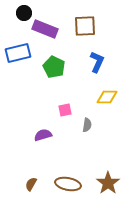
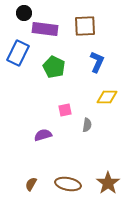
purple rectangle: rotated 15 degrees counterclockwise
blue rectangle: rotated 50 degrees counterclockwise
